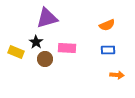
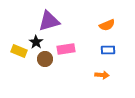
purple triangle: moved 2 px right, 3 px down
pink rectangle: moved 1 px left, 1 px down; rotated 12 degrees counterclockwise
yellow rectangle: moved 3 px right, 1 px up
orange arrow: moved 15 px left
